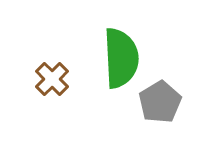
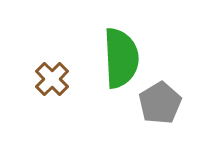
gray pentagon: moved 1 px down
